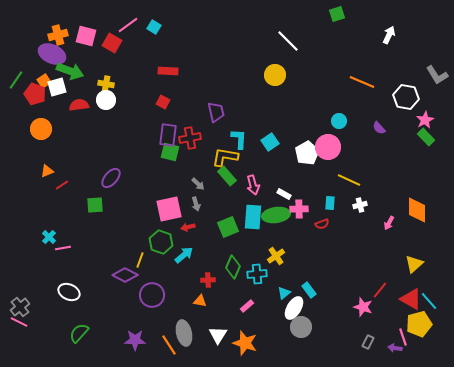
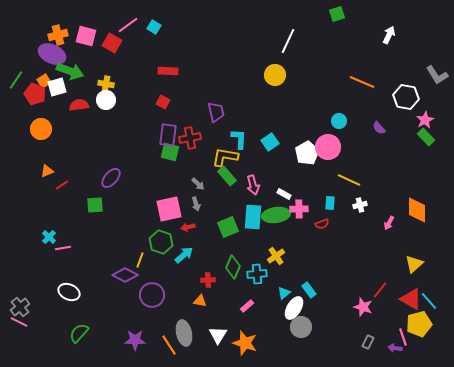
white line at (288, 41): rotated 70 degrees clockwise
